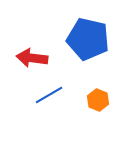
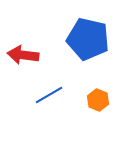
red arrow: moved 9 px left, 3 px up
